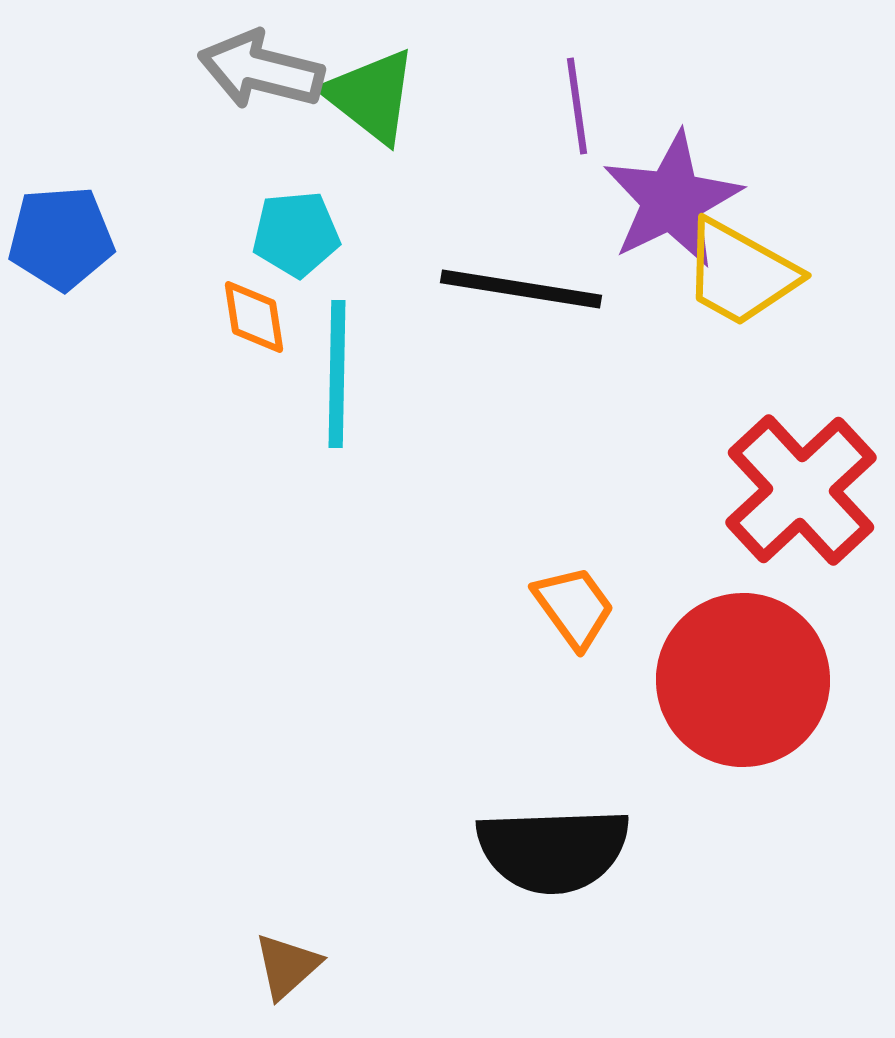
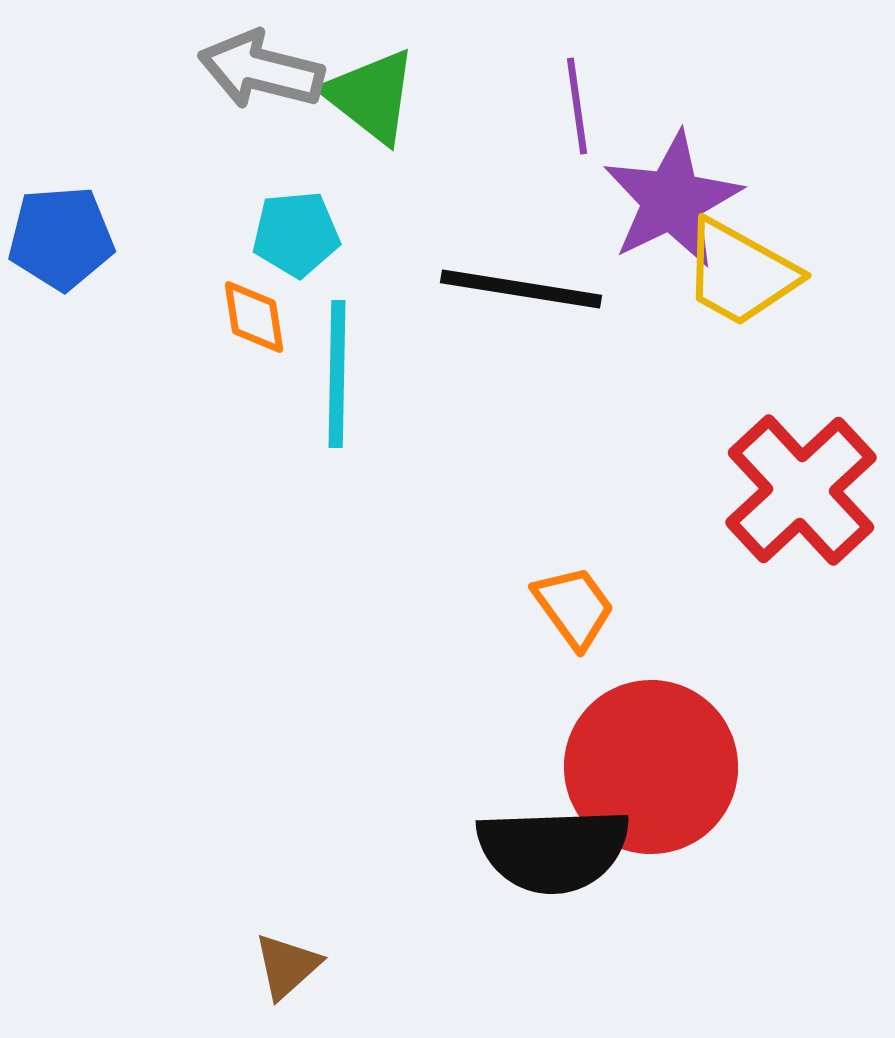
red circle: moved 92 px left, 87 px down
